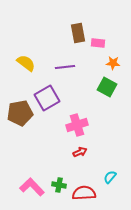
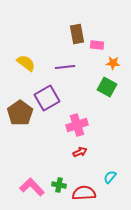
brown rectangle: moved 1 px left, 1 px down
pink rectangle: moved 1 px left, 2 px down
brown pentagon: rotated 25 degrees counterclockwise
